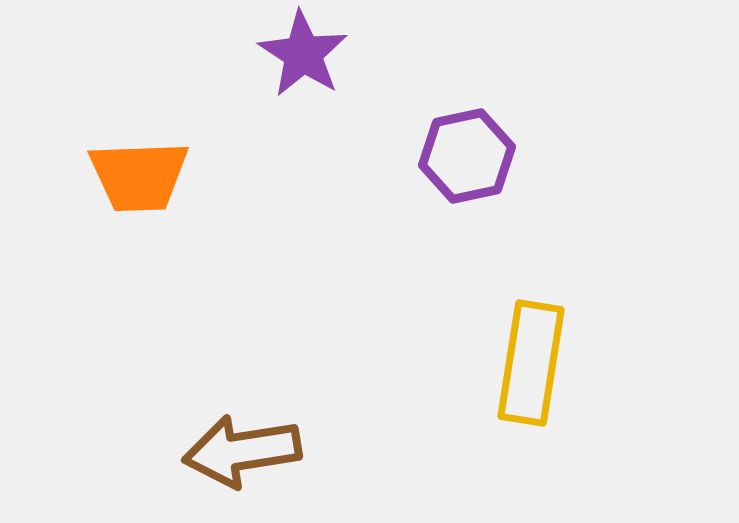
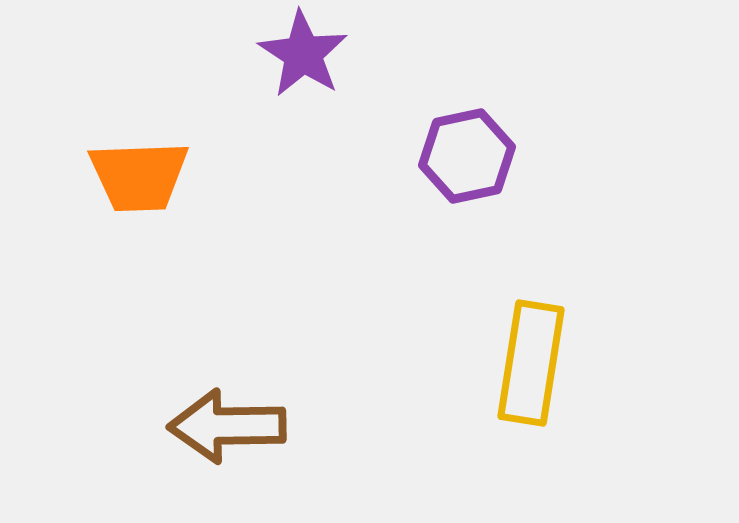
brown arrow: moved 15 px left, 25 px up; rotated 8 degrees clockwise
